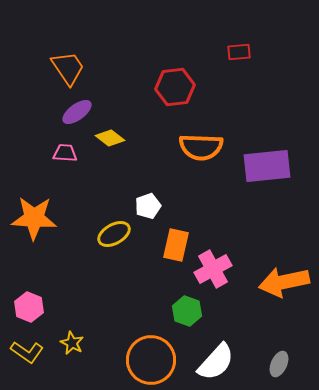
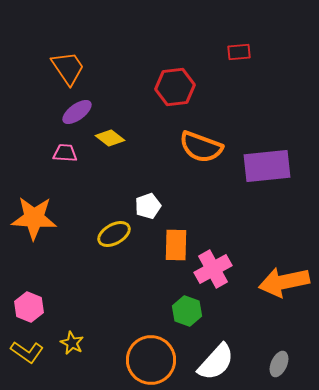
orange semicircle: rotated 18 degrees clockwise
orange rectangle: rotated 12 degrees counterclockwise
